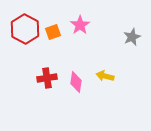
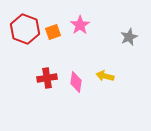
red hexagon: rotated 8 degrees counterclockwise
gray star: moved 3 px left
